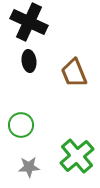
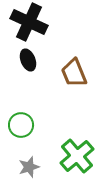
black ellipse: moved 1 px left, 1 px up; rotated 15 degrees counterclockwise
gray star: rotated 15 degrees counterclockwise
